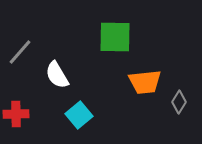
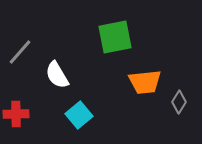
green square: rotated 12 degrees counterclockwise
